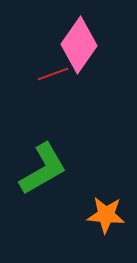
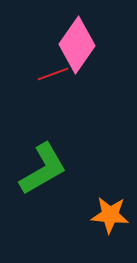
pink diamond: moved 2 px left
orange star: moved 4 px right
